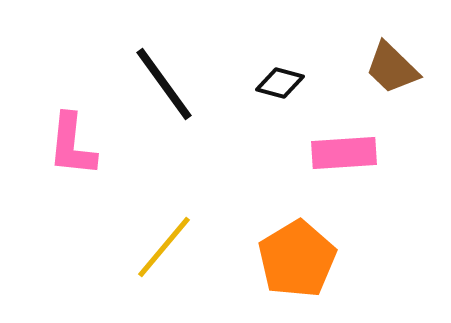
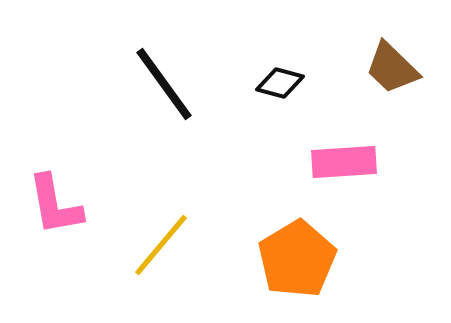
pink L-shape: moved 17 px left, 60 px down; rotated 16 degrees counterclockwise
pink rectangle: moved 9 px down
yellow line: moved 3 px left, 2 px up
